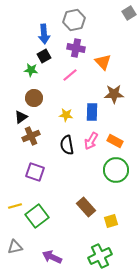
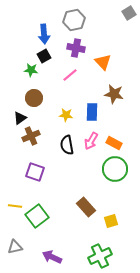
brown star: rotated 12 degrees clockwise
black triangle: moved 1 px left, 1 px down
orange rectangle: moved 1 px left, 2 px down
green circle: moved 1 px left, 1 px up
yellow line: rotated 24 degrees clockwise
